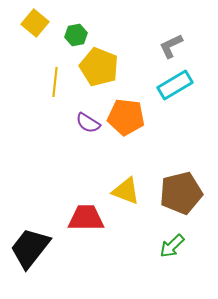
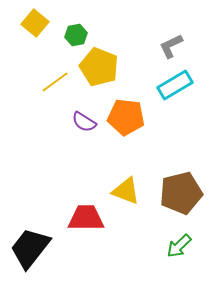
yellow line: rotated 48 degrees clockwise
purple semicircle: moved 4 px left, 1 px up
green arrow: moved 7 px right
